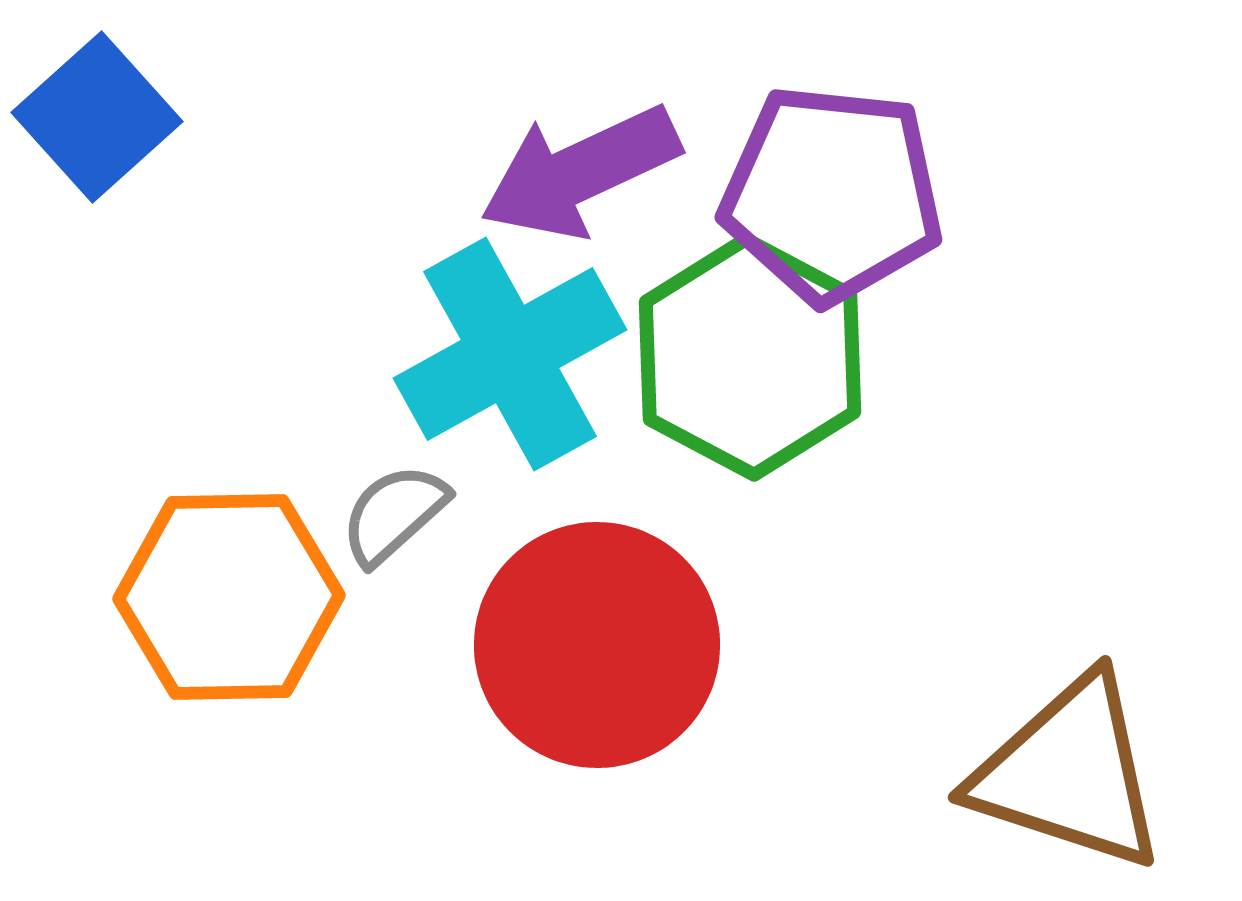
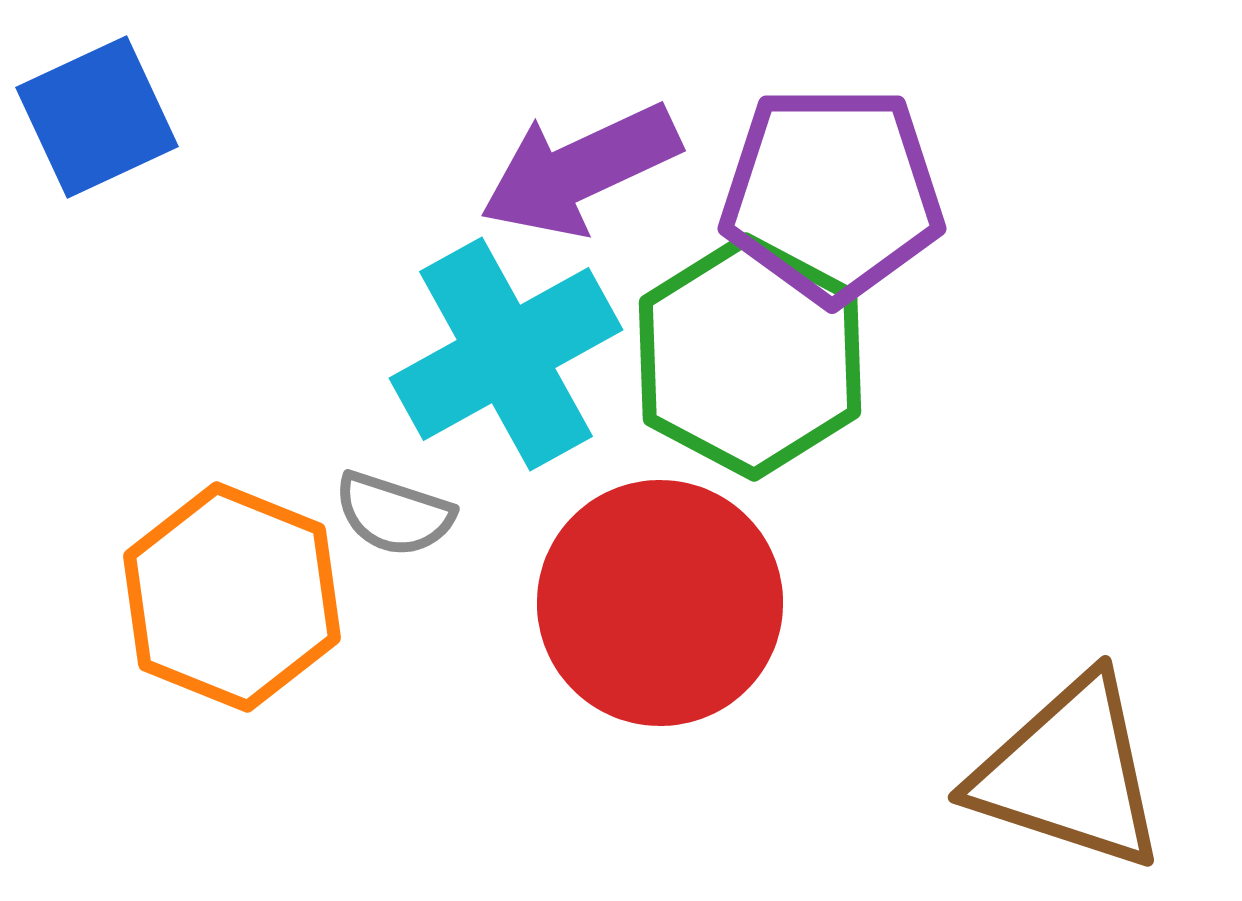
blue square: rotated 17 degrees clockwise
purple arrow: moved 2 px up
purple pentagon: rotated 6 degrees counterclockwise
cyan cross: moved 4 px left
gray semicircle: rotated 120 degrees counterclockwise
orange hexagon: moved 3 px right; rotated 23 degrees clockwise
red circle: moved 63 px right, 42 px up
